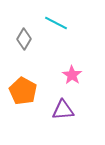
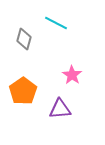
gray diamond: rotated 15 degrees counterclockwise
orange pentagon: rotated 8 degrees clockwise
purple triangle: moved 3 px left, 1 px up
